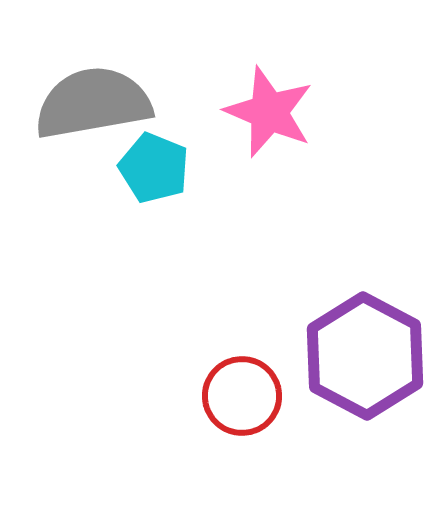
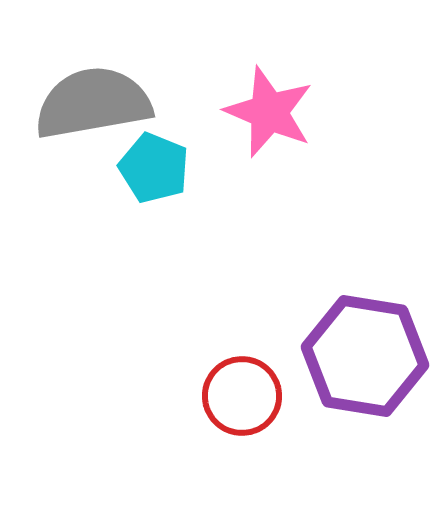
purple hexagon: rotated 19 degrees counterclockwise
